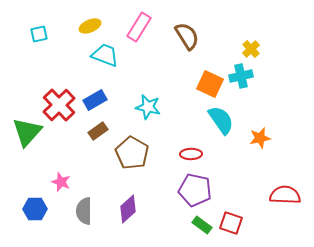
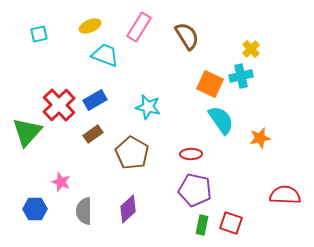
brown rectangle: moved 5 px left, 3 px down
green rectangle: rotated 66 degrees clockwise
